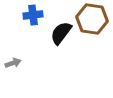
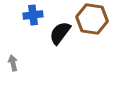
black semicircle: moved 1 px left
gray arrow: rotated 84 degrees counterclockwise
